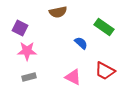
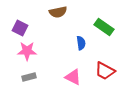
blue semicircle: rotated 40 degrees clockwise
